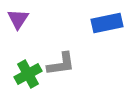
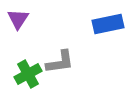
blue rectangle: moved 1 px right, 1 px down
gray L-shape: moved 1 px left, 2 px up
